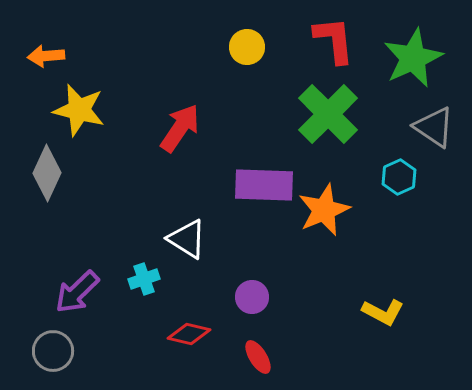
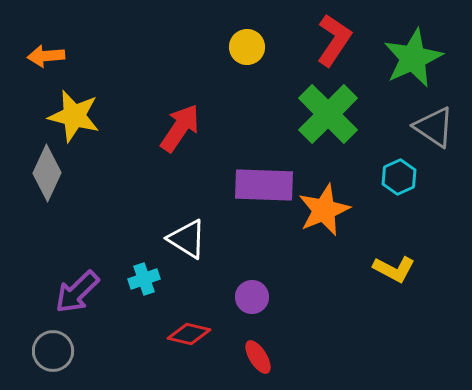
red L-shape: rotated 40 degrees clockwise
yellow star: moved 5 px left, 6 px down
yellow L-shape: moved 11 px right, 43 px up
